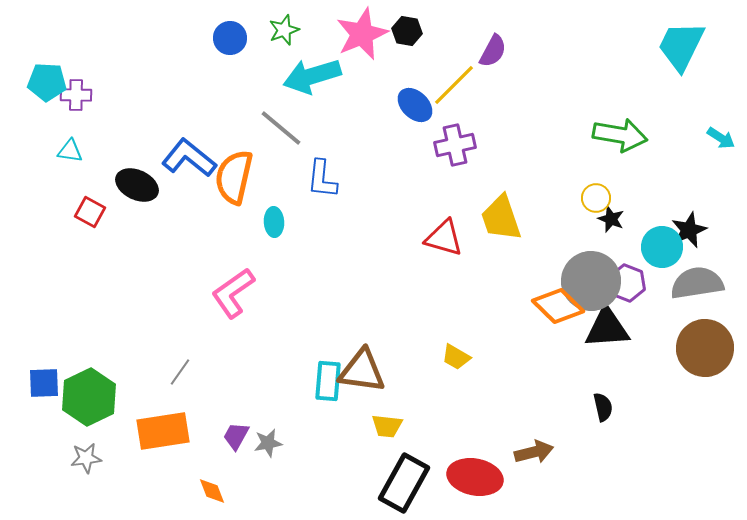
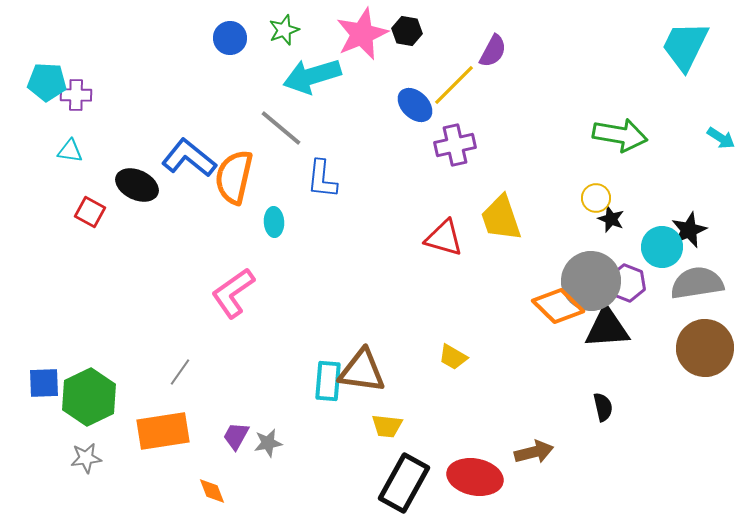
cyan trapezoid at (681, 46): moved 4 px right
yellow trapezoid at (456, 357): moved 3 px left
